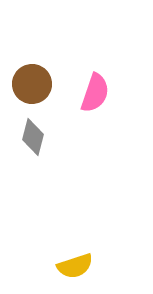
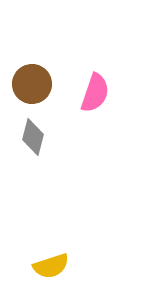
yellow semicircle: moved 24 px left
